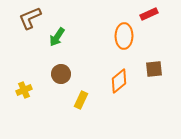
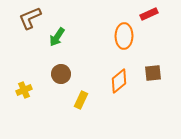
brown square: moved 1 px left, 4 px down
